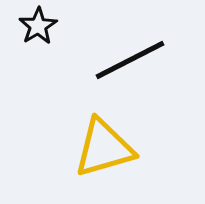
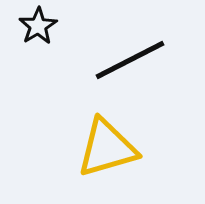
yellow triangle: moved 3 px right
